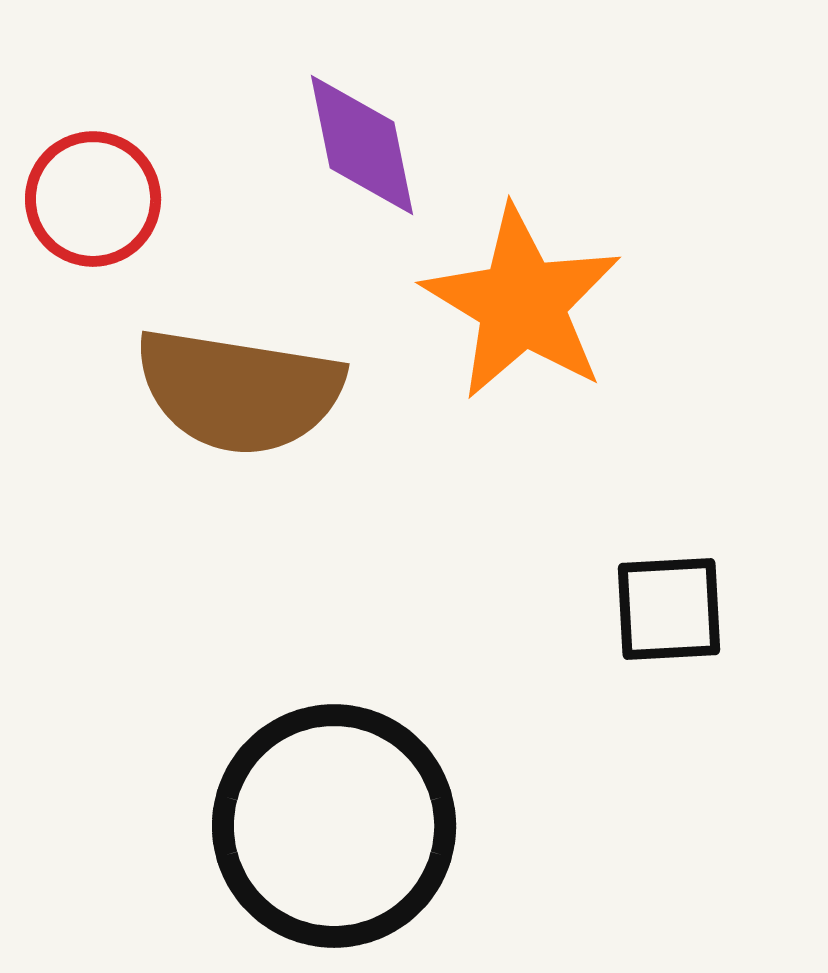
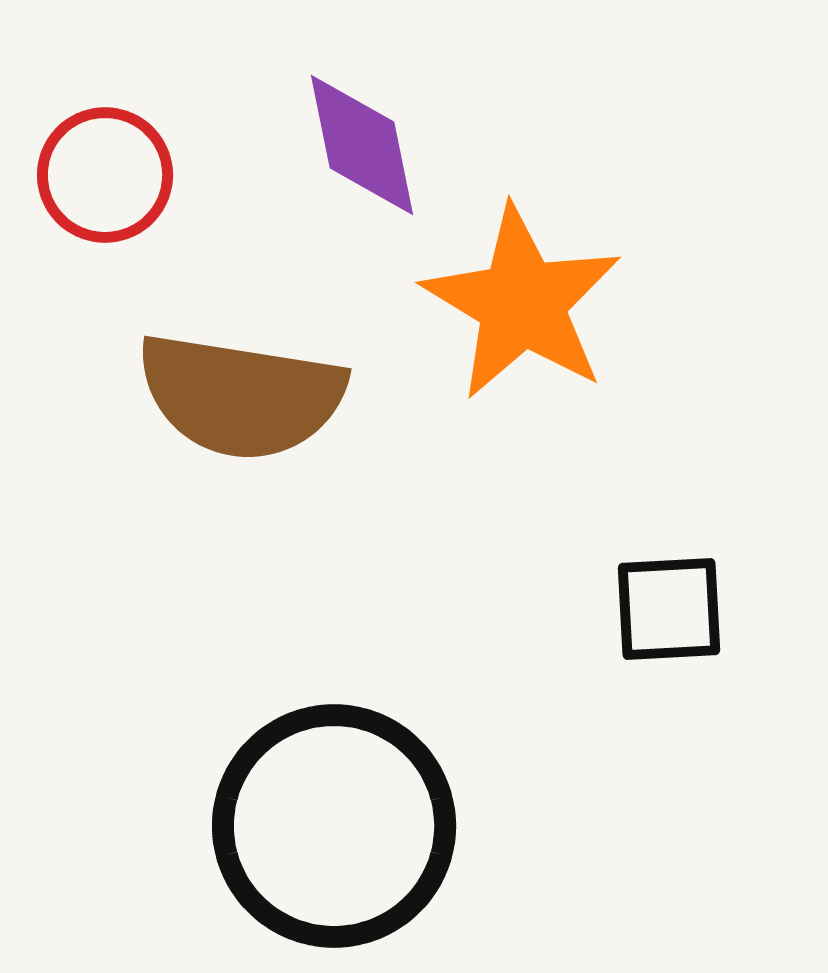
red circle: moved 12 px right, 24 px up
brown semicircle: moved 2 px right, 5 px down
